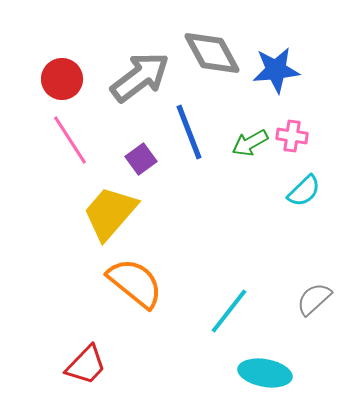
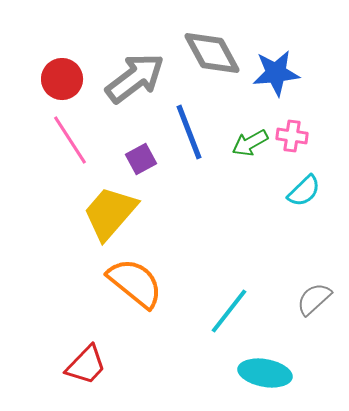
blue star: moved 3 px down
gray arrow: moved 5 px left, 1 px down
purple square: rotated 8 degrees clockwise
